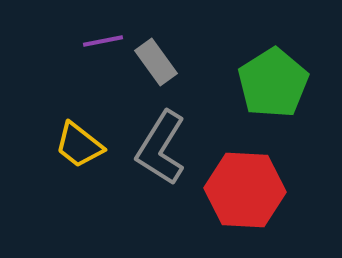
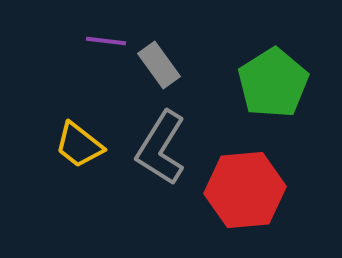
purple line: moved 3 px right; rotated 18 degrees clockwise
gray rectangle: moved 3 px right, 3 px down
red hexagon: rotated 8 degrees counterclockwise
